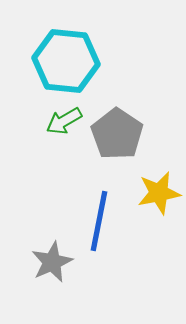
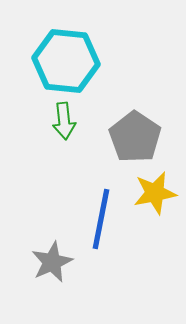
green arrow: rotated 66 degrees counterclockwise
gray pentagon: moved 18 px right, 3 px down
yellow star: moved 4 px left
blue line: moved 2 px right, 2 px up
